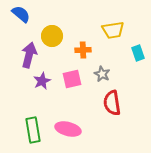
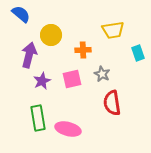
yellow circle: moved 1 px left, 1 px up
green rectangle: moved 5 px right, 12 px up
